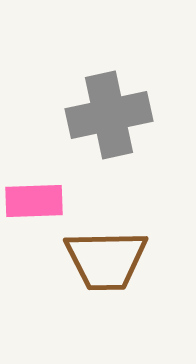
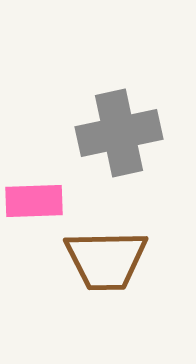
gray cross: moved 10 px right, 18 px down
